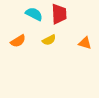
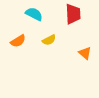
red trapezoid: moved 14 px right
orange triangle: moved 10 px down; rotated 24 degrees clockwise
